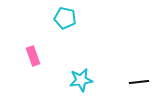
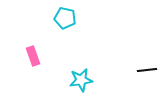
black line: moved 8 px right, 12 px up
